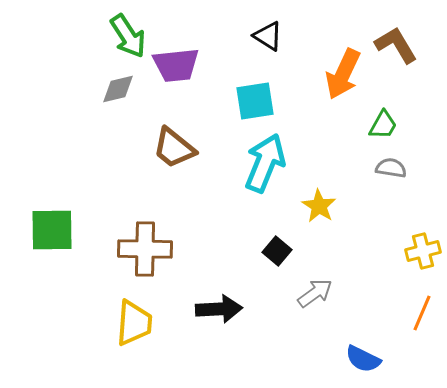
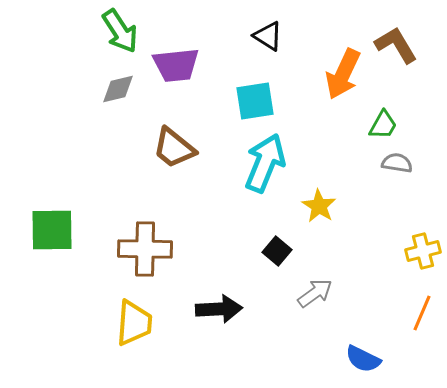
green arrow: moved 8 px left, 5 px up
gray semicircle: moved 6 px right, 5 px up
